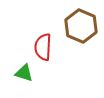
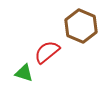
red semicircle: moved 4 px right, 5 px down; rotated 48 degrees clockwise
